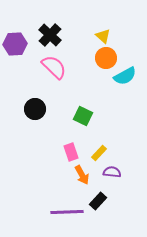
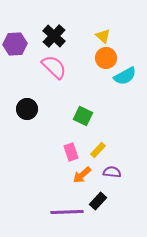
black cross: moved 4 px right, 1 px down
black circle: moved 8 px left
yellow rectangle: moved 1 px left, 3 px up
orange arrow: rotated 78 degrees clockwise
